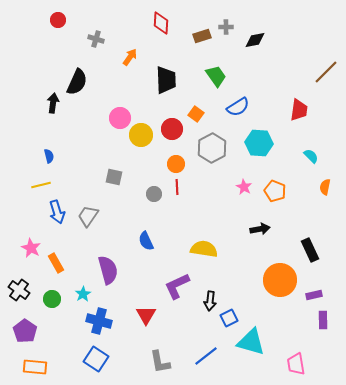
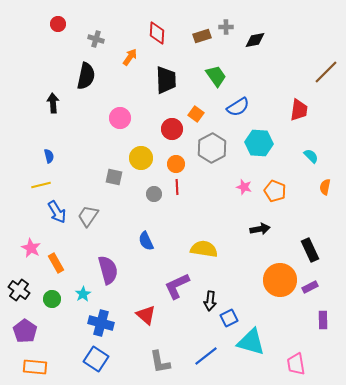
red circle at (58, 20): moved 4 px down
red diamond at (161, 23): moved 4 px left, 10 px down
black semicircle at (77, 82): moved 9 px right, 6 px up; rotated 12 degrees counterclockwise
black arrow at (53, 103): rotated 12 degrees counterclockwise
yellow circle at (141, 135): moved 23 px down
pink star at (244, 187): rotated 14 degrees counterclockwise
blue arrow at (57, 212): rotated 15 degrees counterclockwise
purple rectangle at (314, 295): moved 4 px left, 8 px up; rotated 14 degrees counterclockwise
red triangle at (146, 315): rotated 20 degrees counterclockwise
blue cross at (99, 321): moved 2 px right, 2 px down
